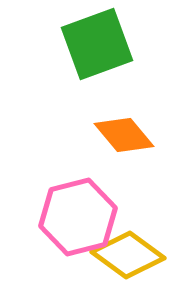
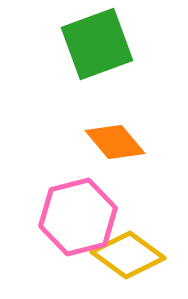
orange diamond: moved 9 px left, 7 px down
